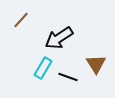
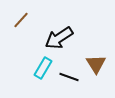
black line: moved 1 px right
